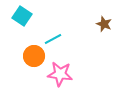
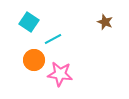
cyan square: moved 7 px right, 6 px down
brown star: moved 1 px right, 2 px up
orange circle: moved 4 px down
